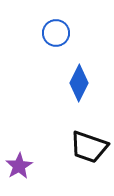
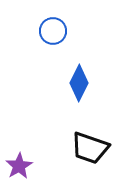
blue circle: moved 3 px left, 2 px up
black trapezoid: moved 1 px right, 1 px down
